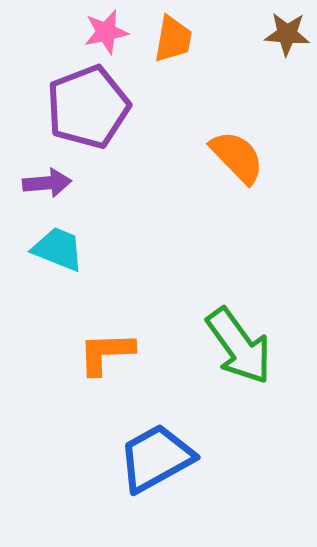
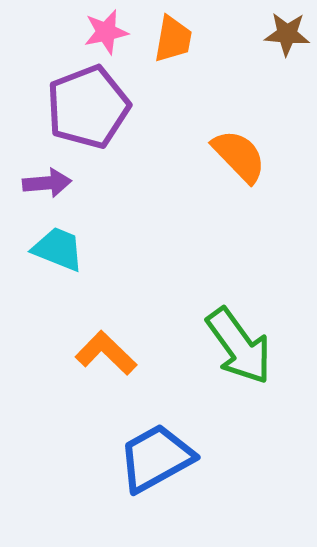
orange semicircle: moved 2 px right, 1 px up
orange L-shape: rotated 46 degrees clockwise
